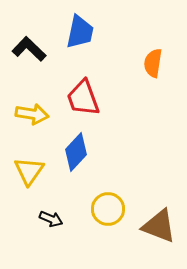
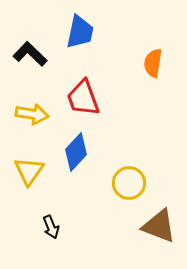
black L-shape: moved 1 px right, 5 px down
yellow circle: moved 21 px right, 26 px up
black arrow: moved 8 px down; rotated 45 degrees clockwise
